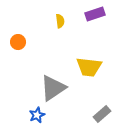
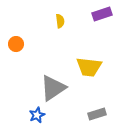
purple rectangle: moved 7 px right
orange circle: moved 2 px left, 2 px down
gray rectangle: moved 5 px left; rotated 24 degrees clockwise
